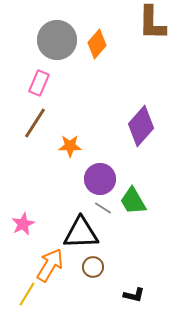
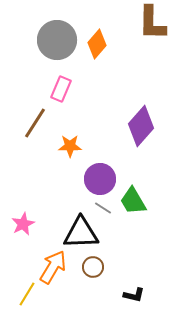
pink rectangle: moved 22 px right, 6 px down
orange arrow: moved 3 px right, 2 px down
